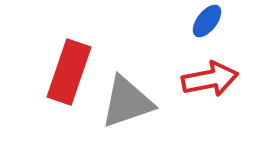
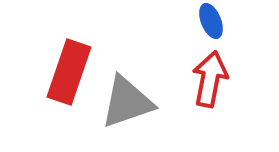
blue ellipse: moved 4 px right; rotated 60 degrees counterclockwise
red arrow: rotated 68 degrees counterclockwise
